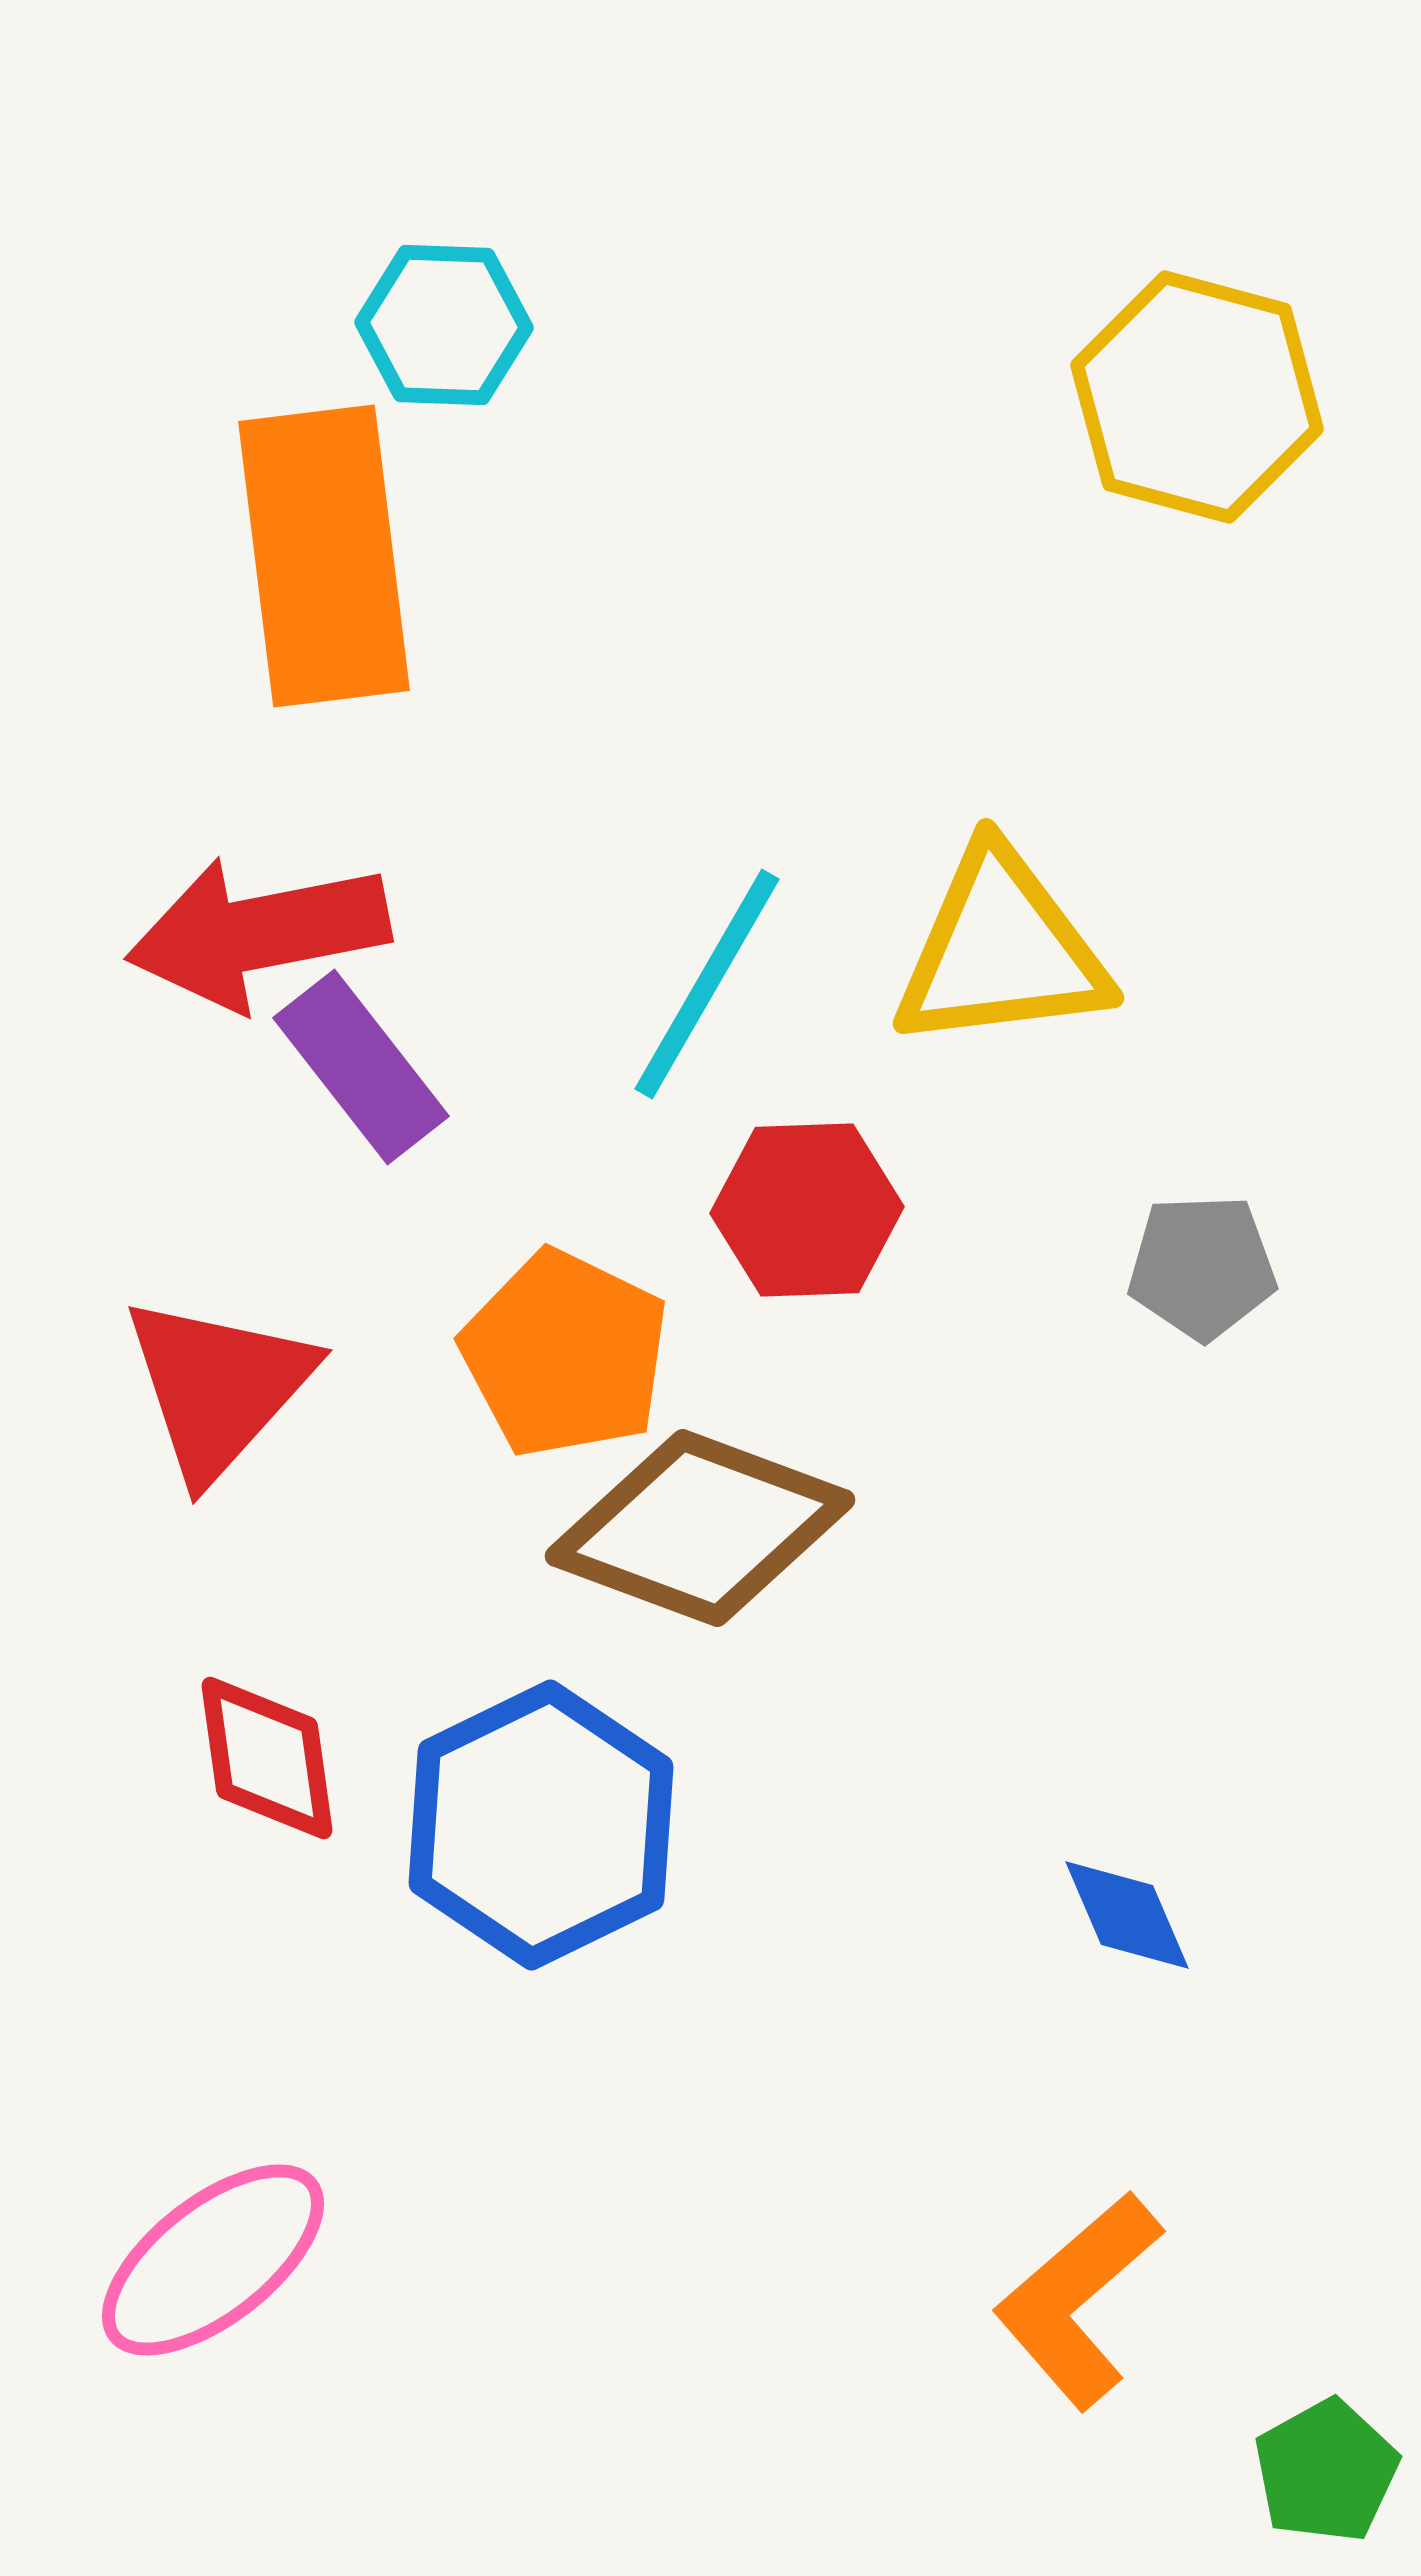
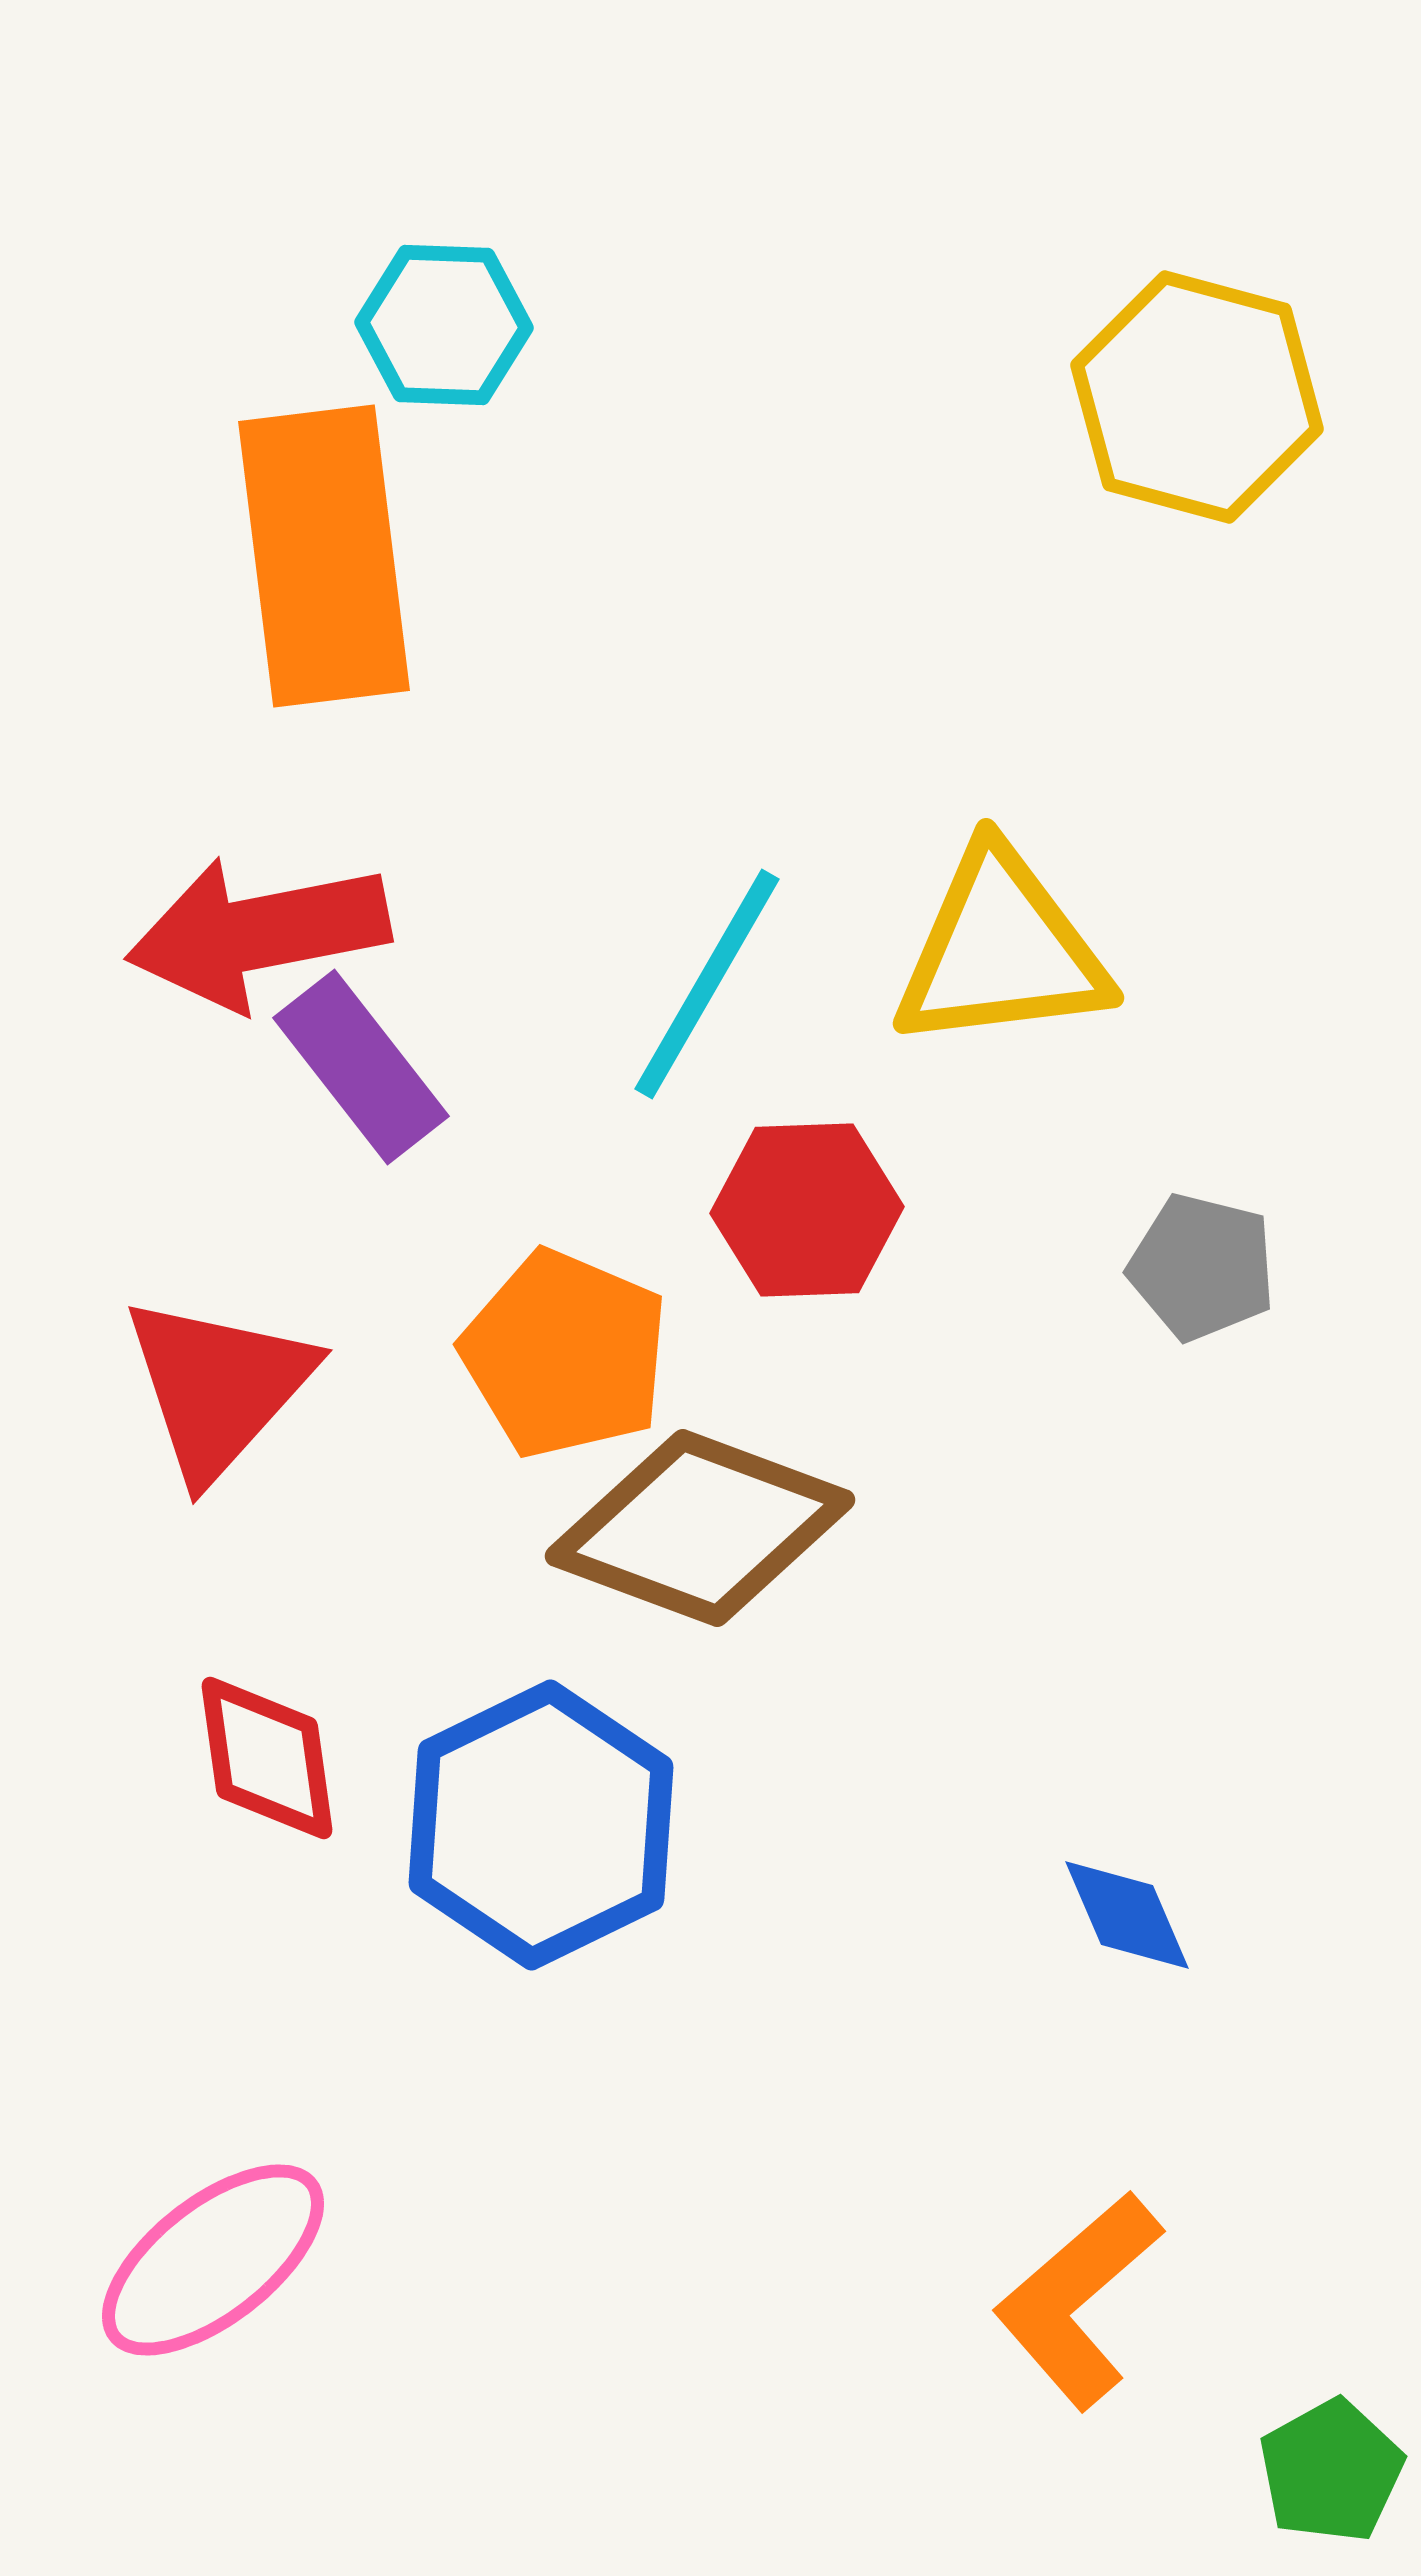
gray pentagon: rotated 16 degrees clockwise
orange pentagon: rotated 3 degrees counterclockwise
green pentagon: moved 5 px right
